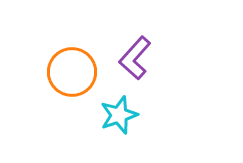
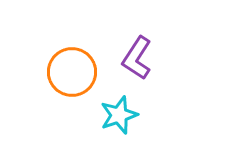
purple L-shape: moved 2 px right; rotated 9 degrees counterclockwise
